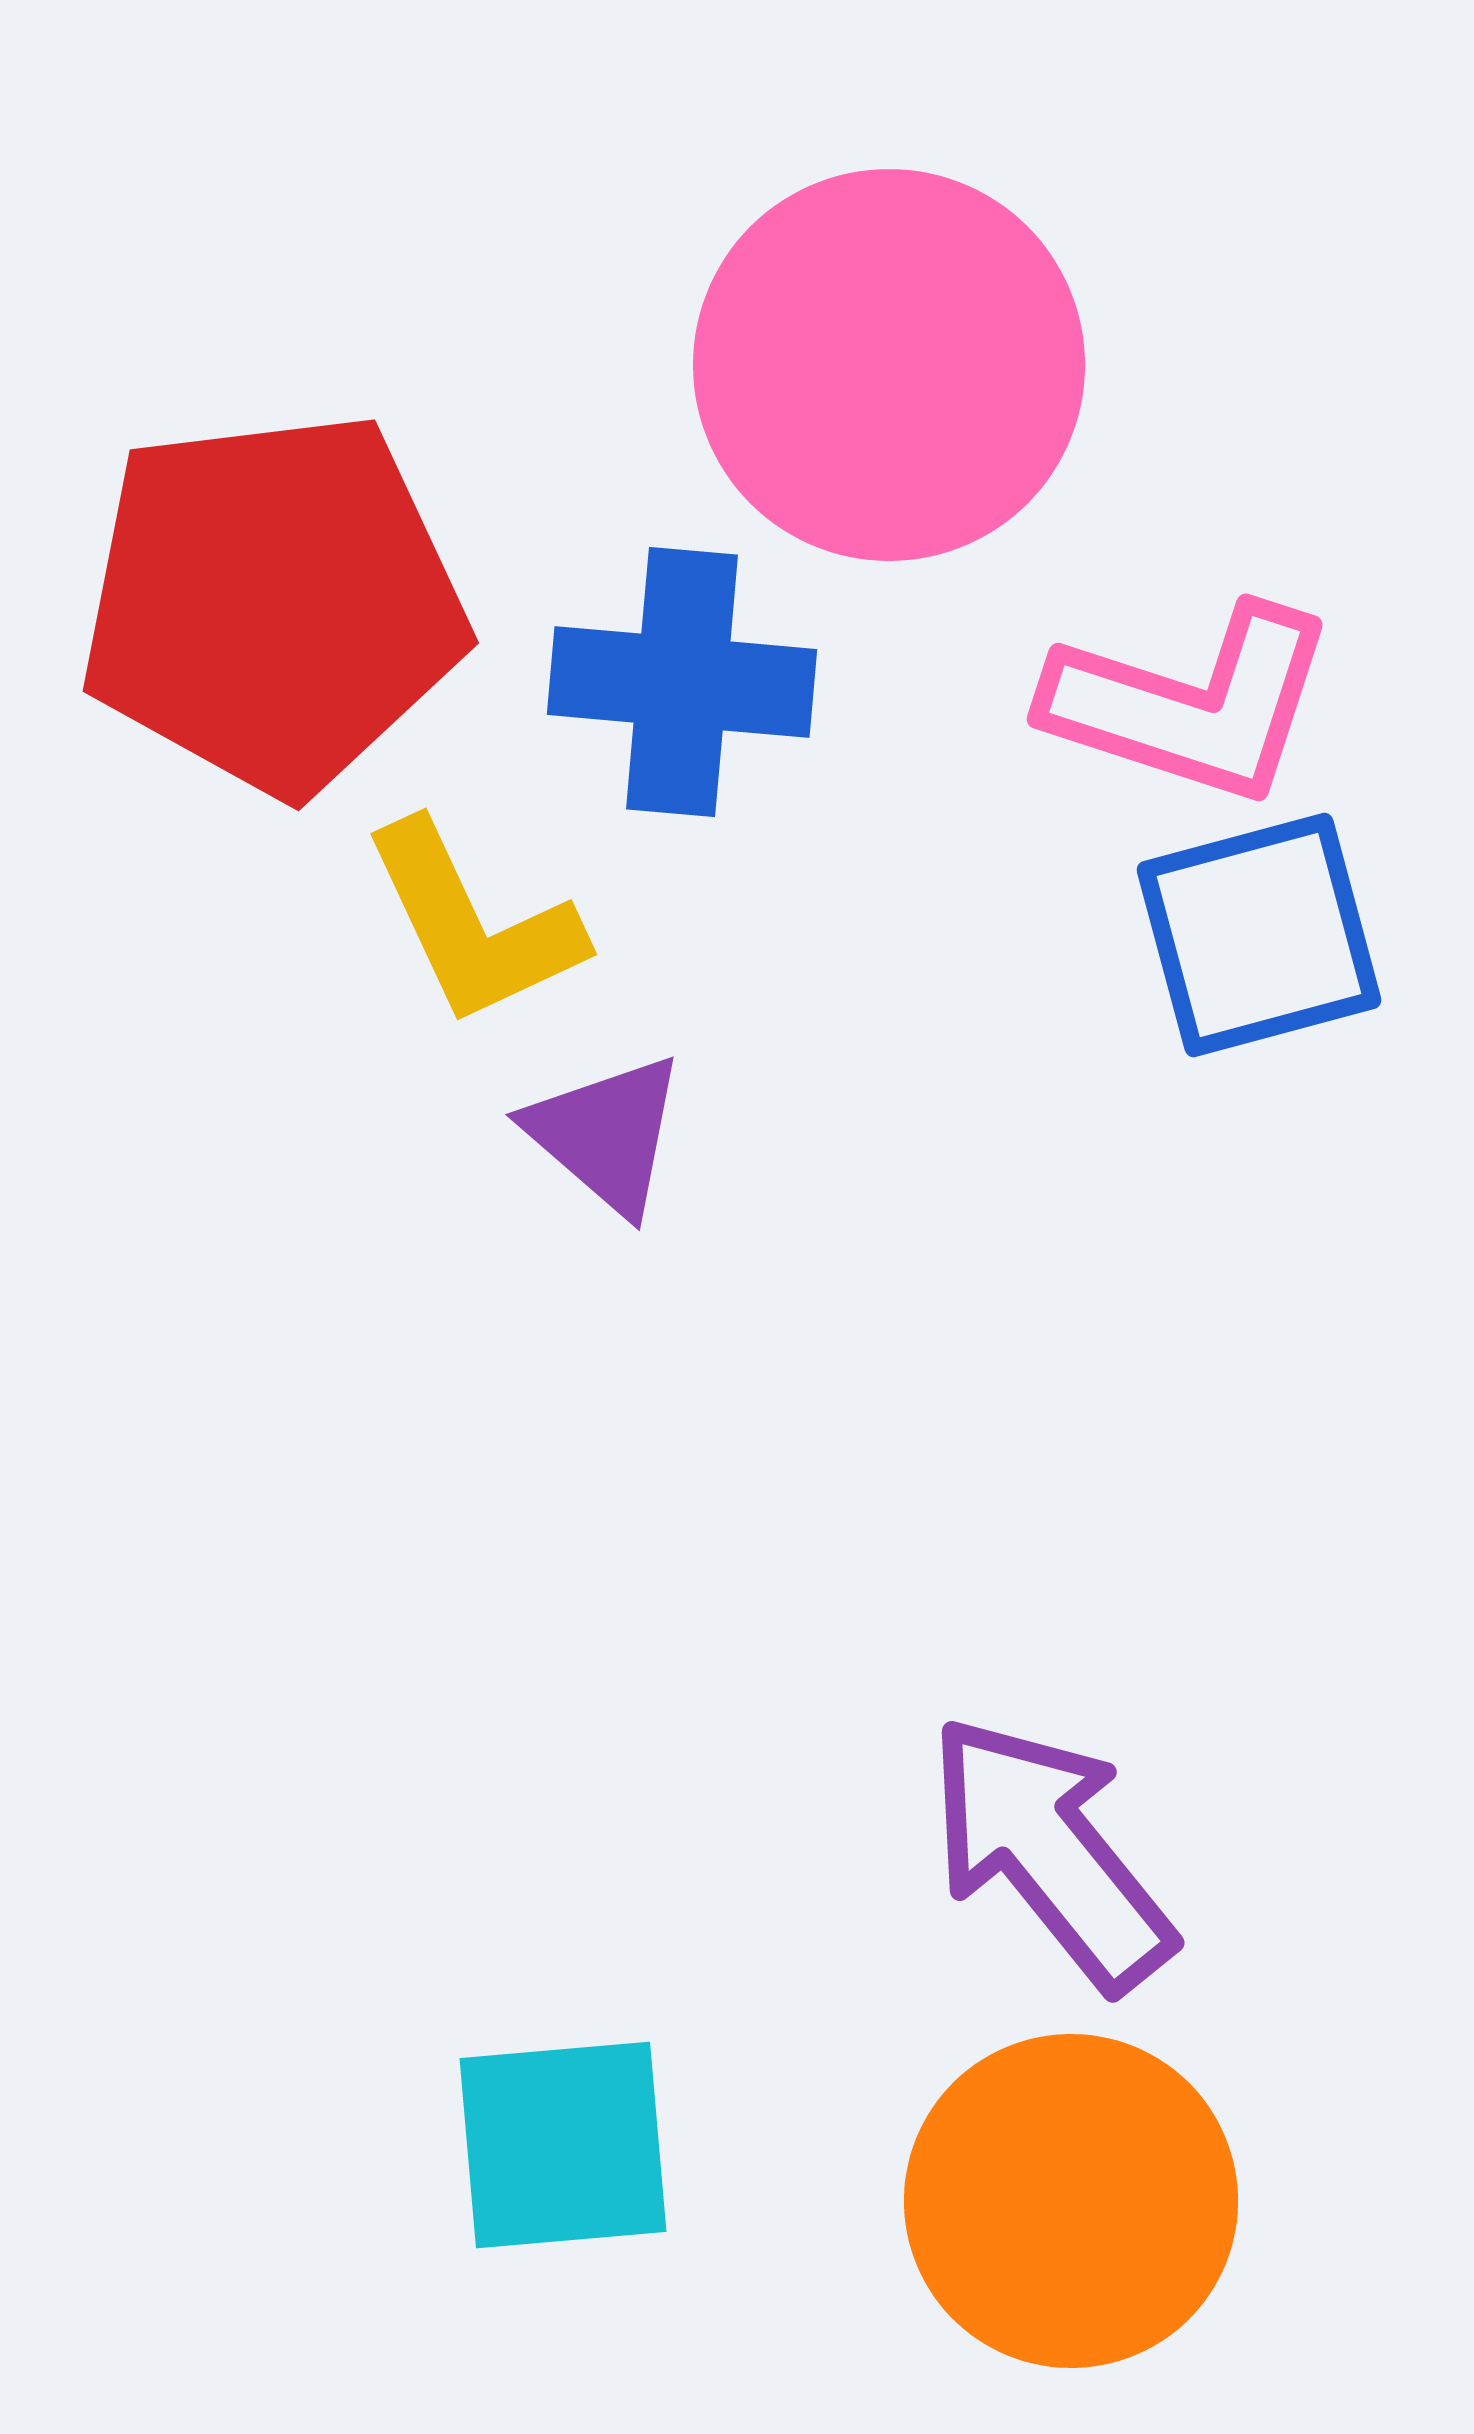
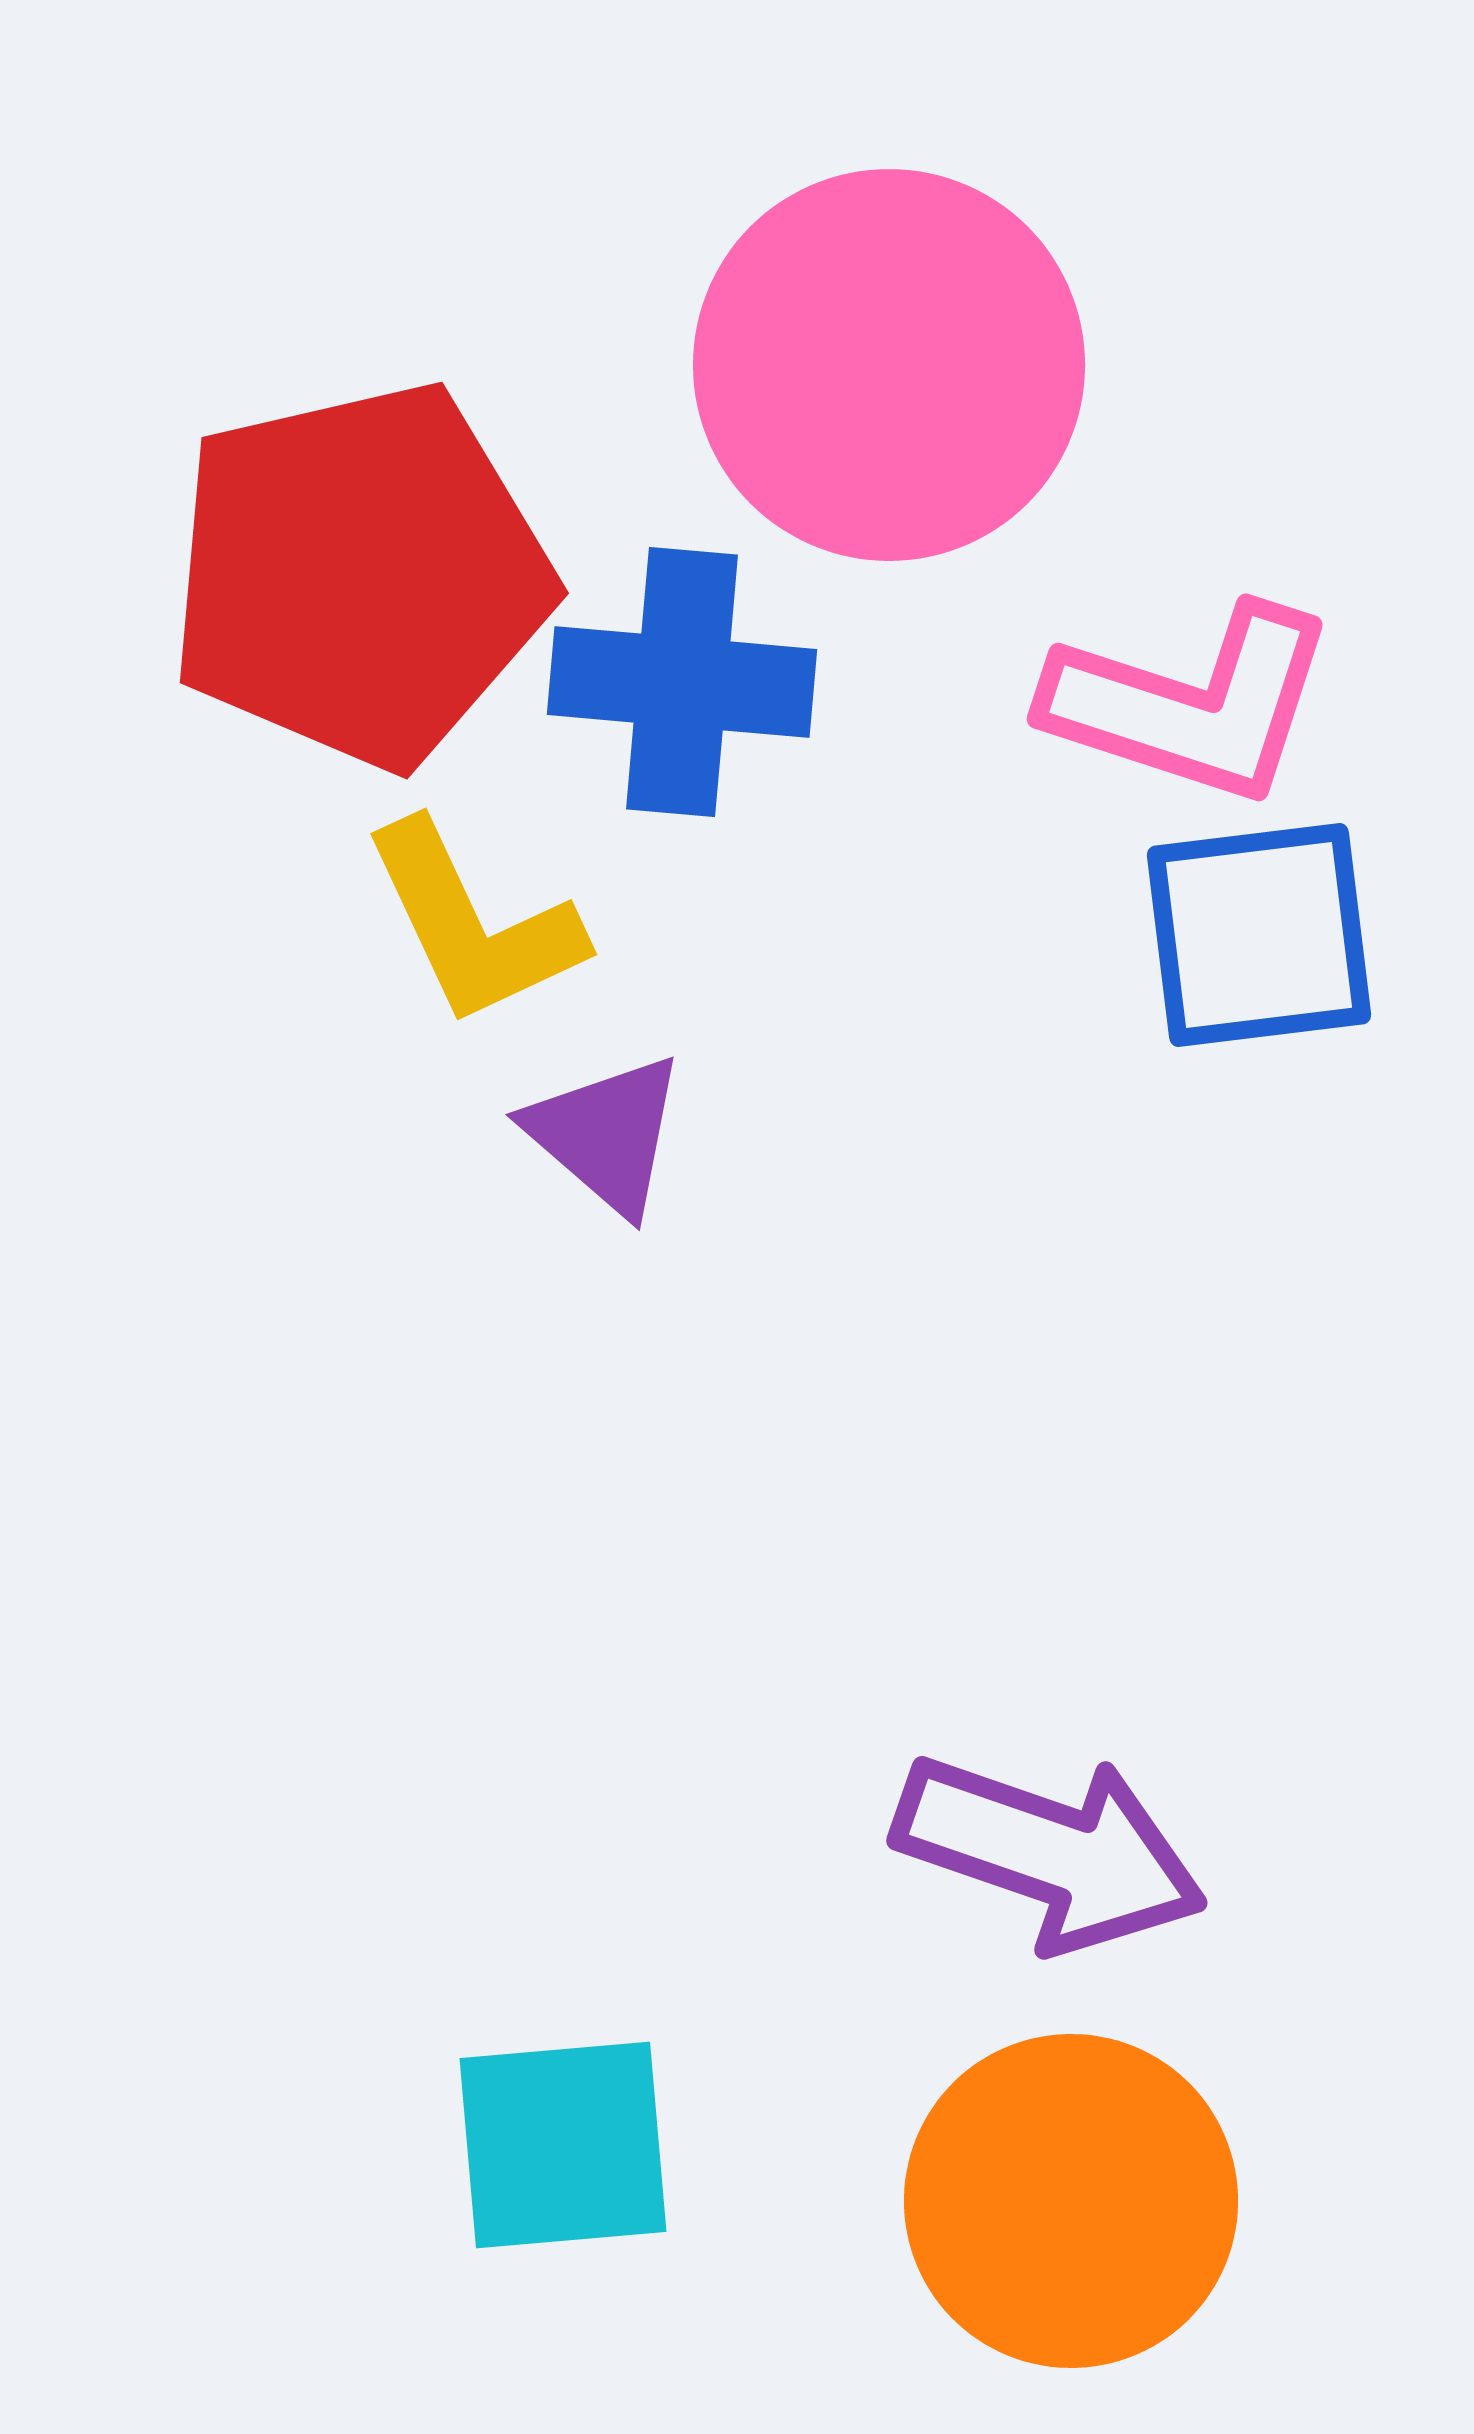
red pentagon: moved 87 px right, 28 px up; rotated 6 degrees counterclockwise
blue square: rotated 8 degrees clockwise
purple arrow: rotated 148 degrees clockwise
